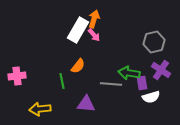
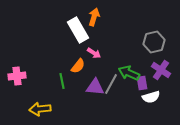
orange arrow: moved 2 px up
white rectangle: rotated 60 degrees counterclockwise
pink arrow: moved 18 px down; rotated 16 degrees counterclockwise
green arrow: rotated 15 degrees clockwise
gray line: rotated 65 degrees counterclockwise
purple triangle: moved 9 px right, 17 px up
